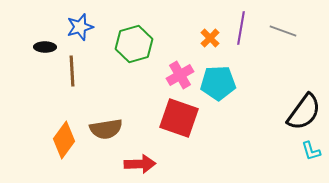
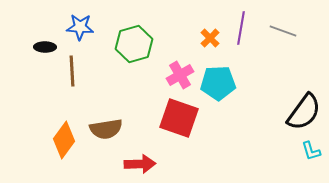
blue star: rotated 20 degrees clockwise
